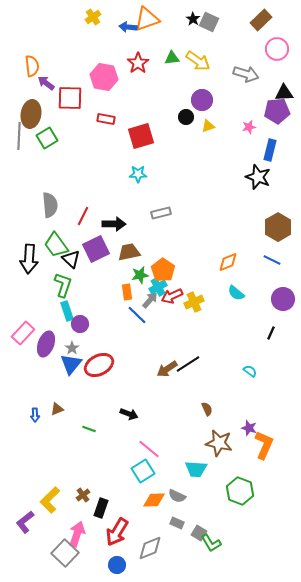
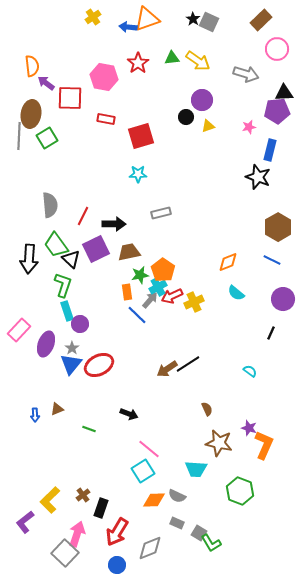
pink rectangle at (23, 333): moved 4 px left, 3 px up
